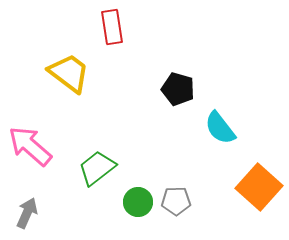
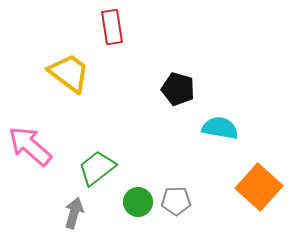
cyan semicircle: rotated 138 degrees clockwise
gray arrow: moved 47 px right; rotated 8 degrees counterclockwise
